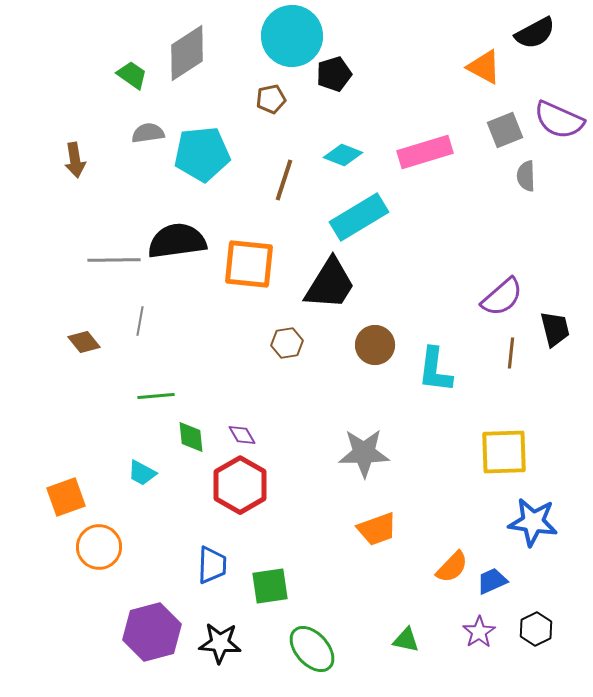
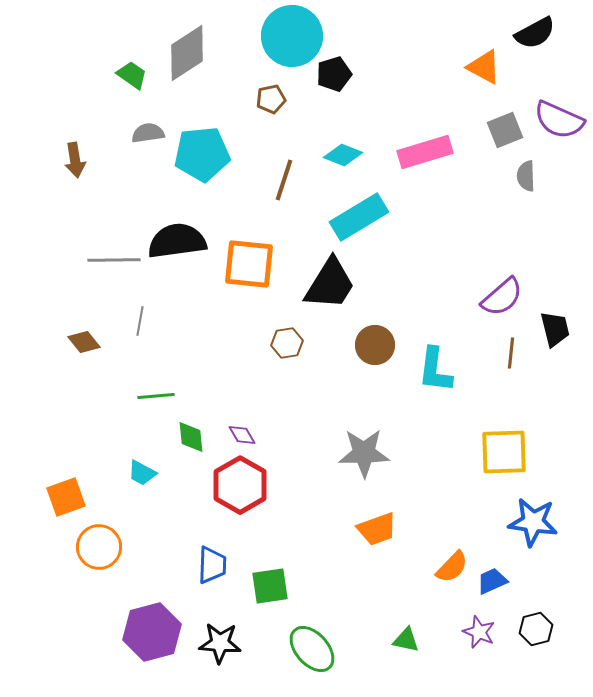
black hexagon at (536, 629): rotated 12 degrees clockwise
purple star at (479, 632): rotated 16 degrees counterclockwise
